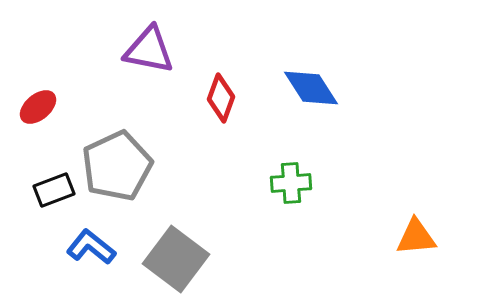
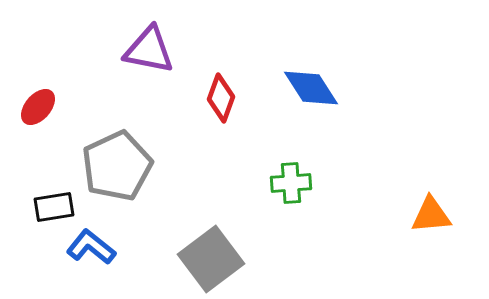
red ellipse: rotated 9 degrees counterclockwise
black rectangle: moved 17 px down; rotated 12 degrees clockwise
orange triangle: moved 15 px right, 22 px up
gray square: moved 35 px right; rotated 16 degrees clockwise
